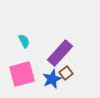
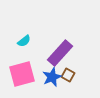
cyan semicircle: rotated 80 degrees clockwise
brown square: moved 2 px right, 2 px down; rotated 24 degrees counterclockwise
blue star: moved 2 px up
